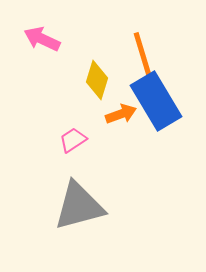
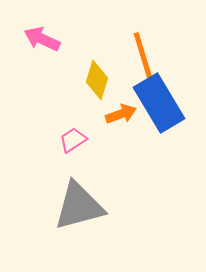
blue rectangle: moved 3 px right, 2 px down
